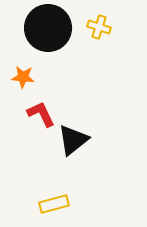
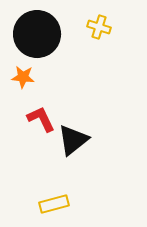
black circle: moved 11 px left, 6 px down
red L-shape: moved 5 px down
